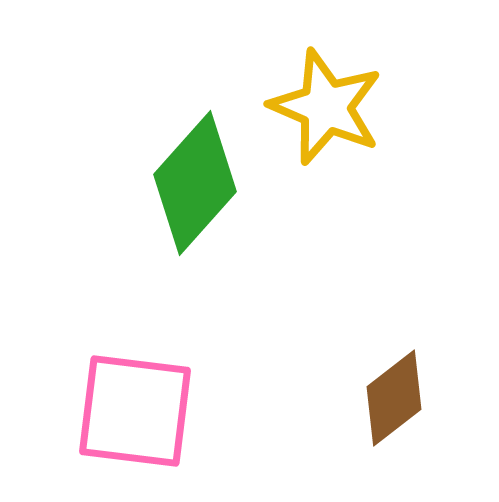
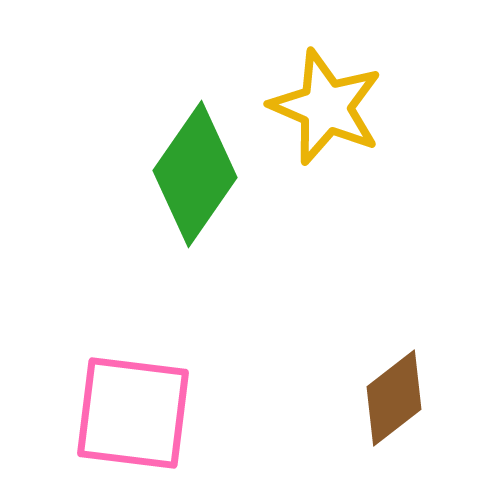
green diamond: moved 9 px up; rotated 7 degrees counterclockwise
pink square: moved 2 px left, 2 px down
